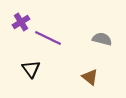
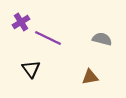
brown triangle: rotated 48 degrees counterclockwise
